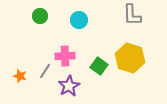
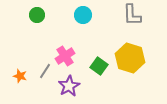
green circle: moved 3 px left, 1 px up
cyan circle: moved 4 px right, 5 px up
pink cross: rotated 30 degrees counterclockwise
